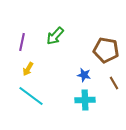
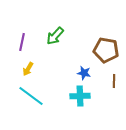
blue star: moved 2 px up
brown line: moved 2 px up; rotated 32 degrees clockwise
cyan cross: moved 5 px left, 4 px up
